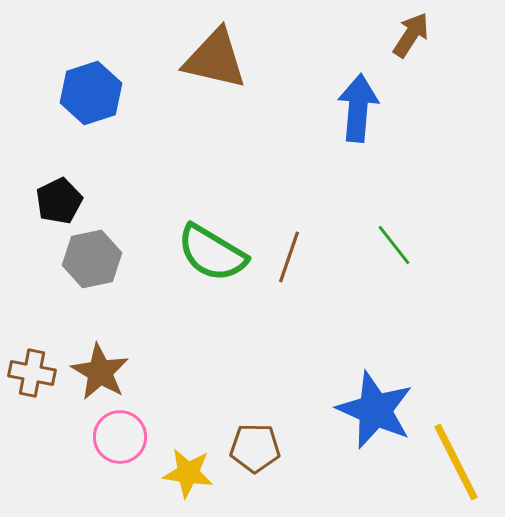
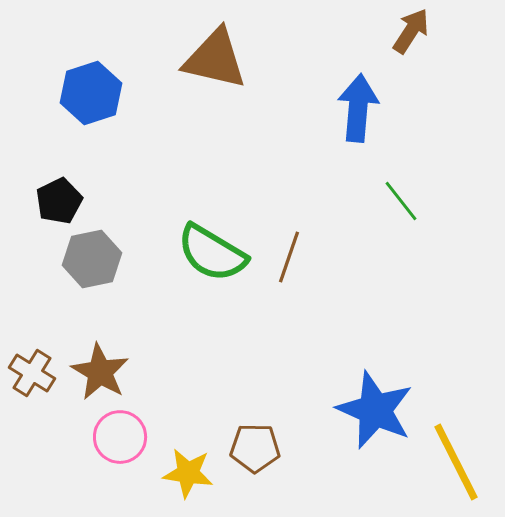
brown arrow: moved 4 px up
green line: moved 7 px right, 44 px up
brown cross: rotated 21 degrees clockwise
